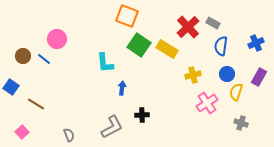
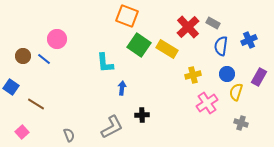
blue cross: moved 7 px left, 3 px up
